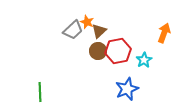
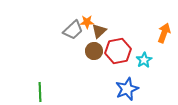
orange star: rotated 24 degrees counterclockwise
brown circle: moved 4 px left
